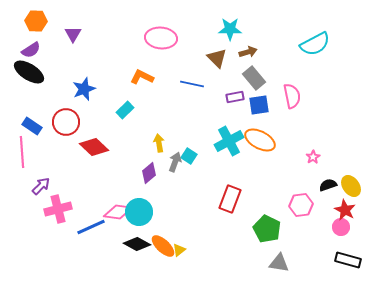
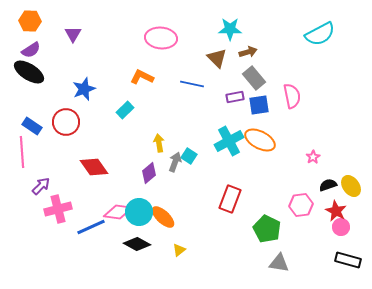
orange hexagon at (36, 21): moved 6 px left
cyan semicircle at (315, 44): moved 5 px right, 10 px up
red diamond at (94, 147): moved 20 px down; rotated 12 degrees clockwise
red star at (345, 210): moved 9 px left, 1 px down
orange ellipse at (163, 246): moved 29 px up
